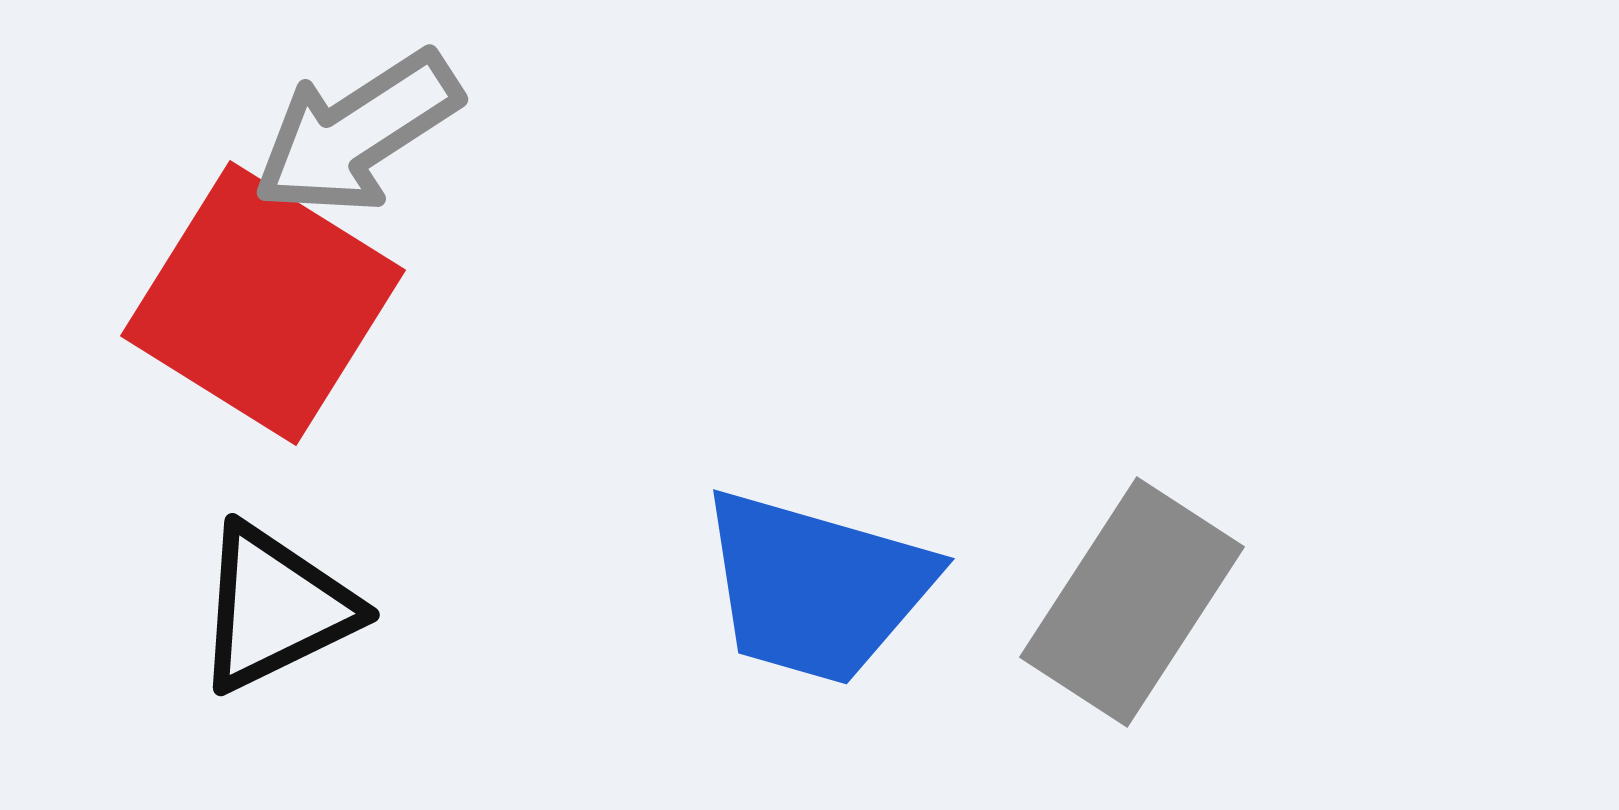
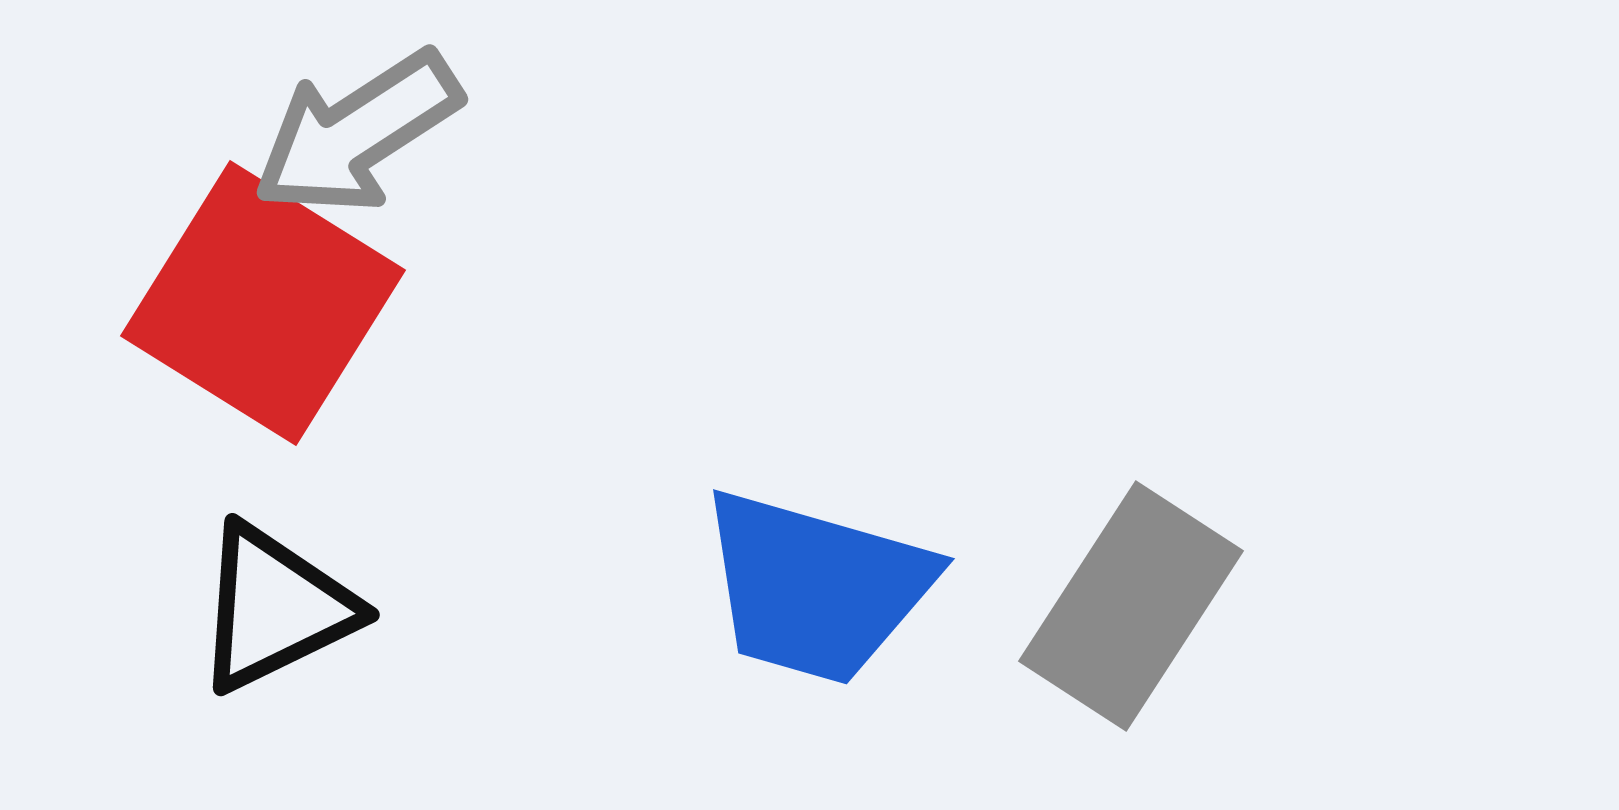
gray rectangle: moved 1 px left, 4 px down
